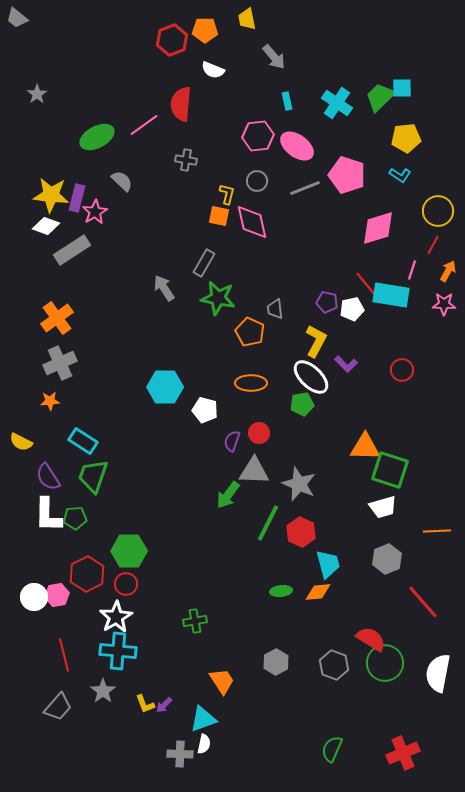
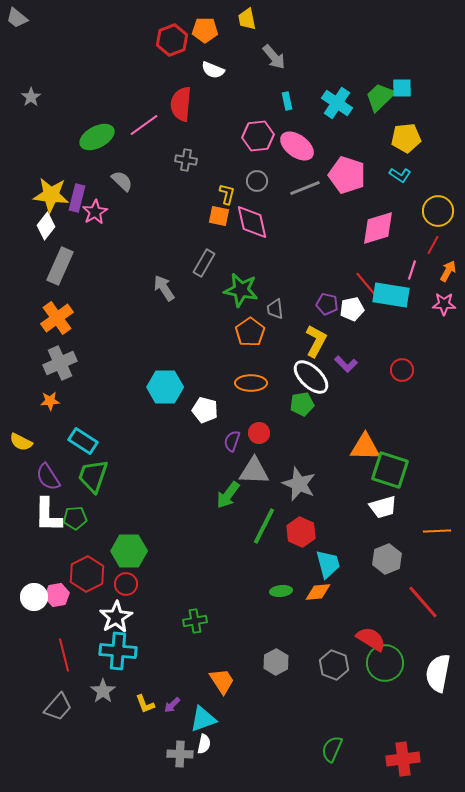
gray star at (37, 94): moved 6 px left, 3 px down
white diamond at (46, 226): rotated 72 degrees counterclockwise
gray rectangle at (72, 250): moved 12 px left, 16 px down; rotated 33 degrees counterclockwise
green star at (218, 298): moved 23 px right, 8 px up
purple pentagon at (327, 302): moved 2 px down
orange pentagon at (250, 332): rotated 12 degrees clockwise
green line at (268, 523): moved 4 px left, 3 px down
purple arrow at (164, 705): moved 8 px right
red cross at (403, 753): moved 6 px down; rotated 16 degrees clockwise
